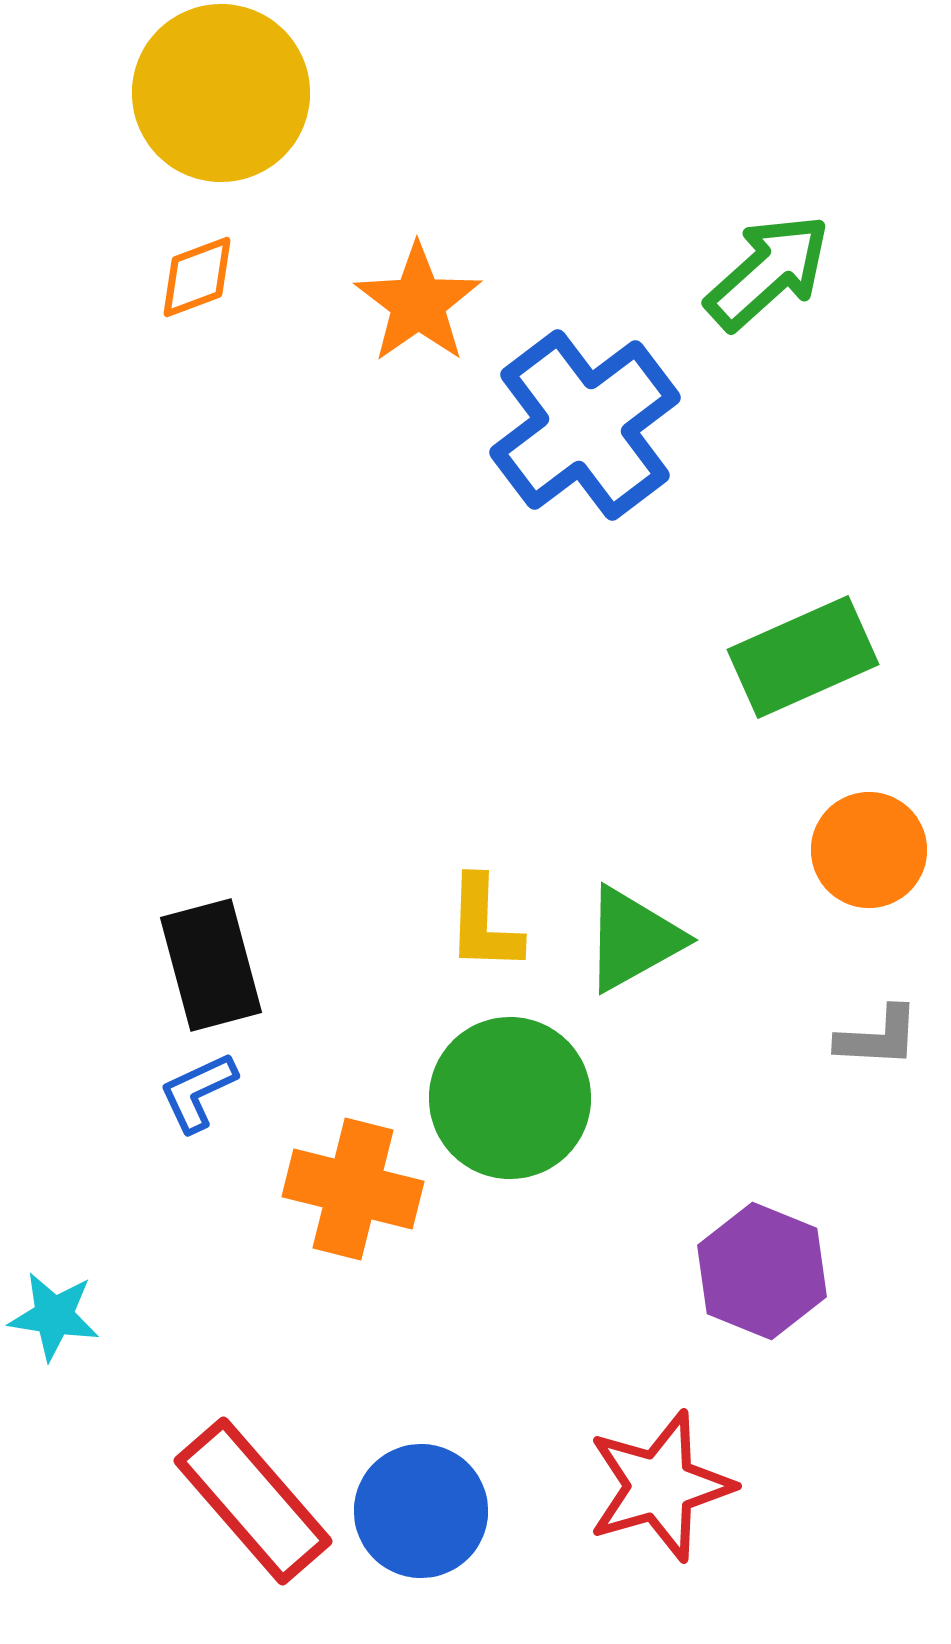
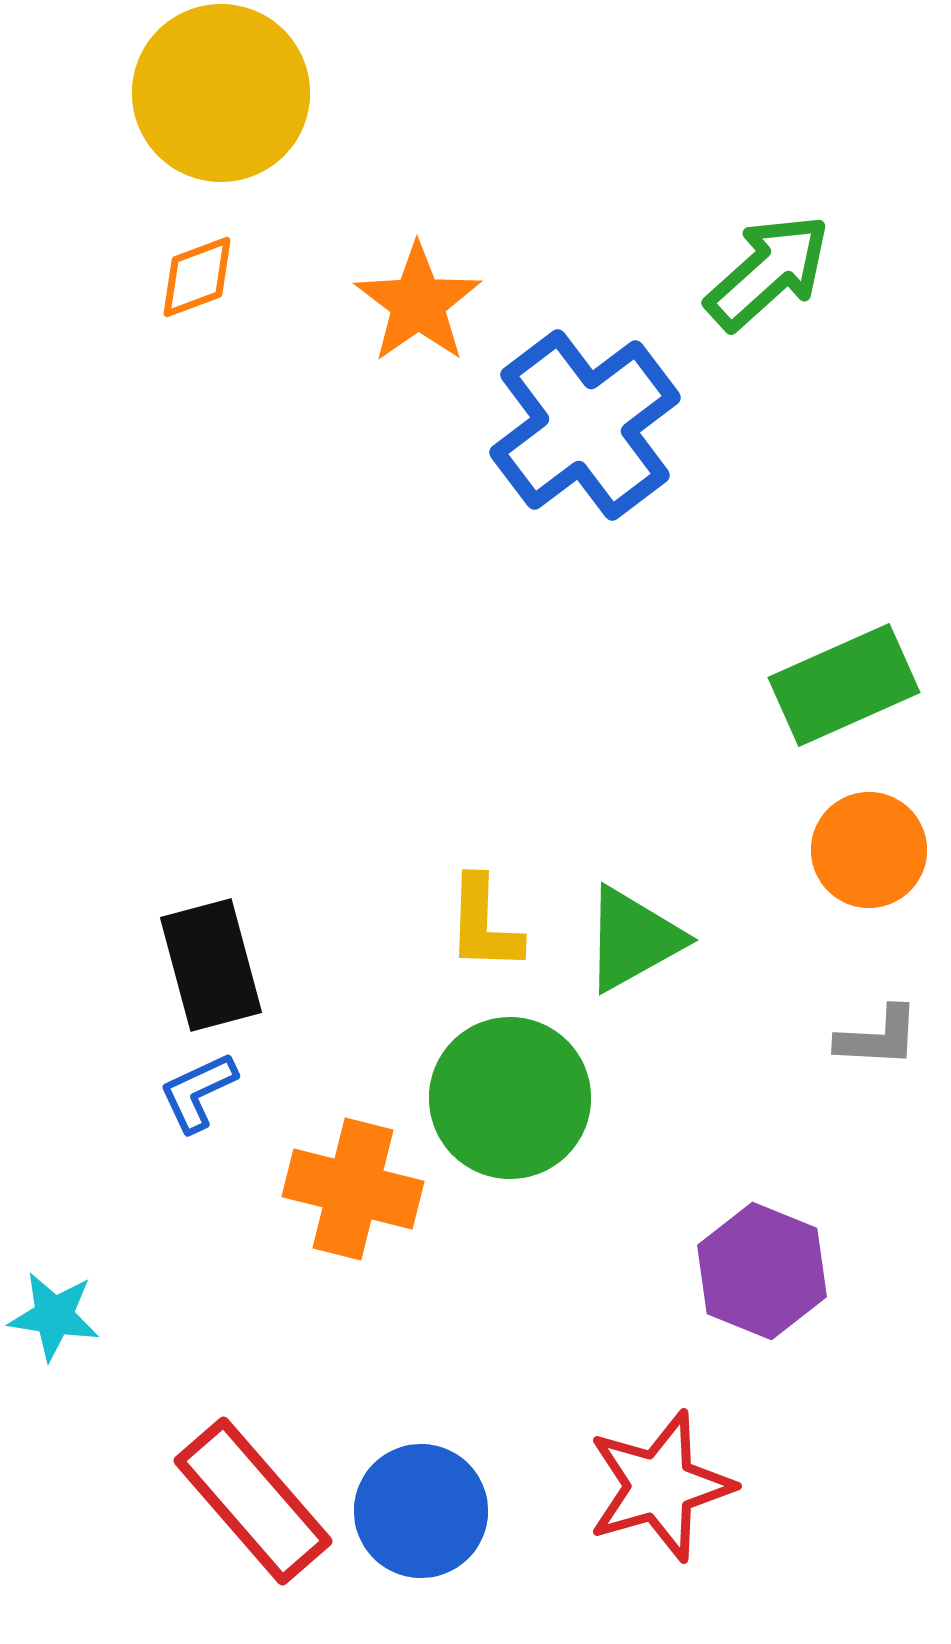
green rectangle: moved 41 px right, 28 px down
